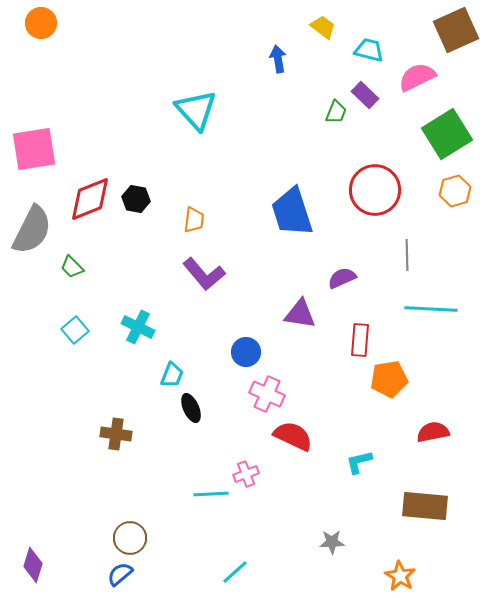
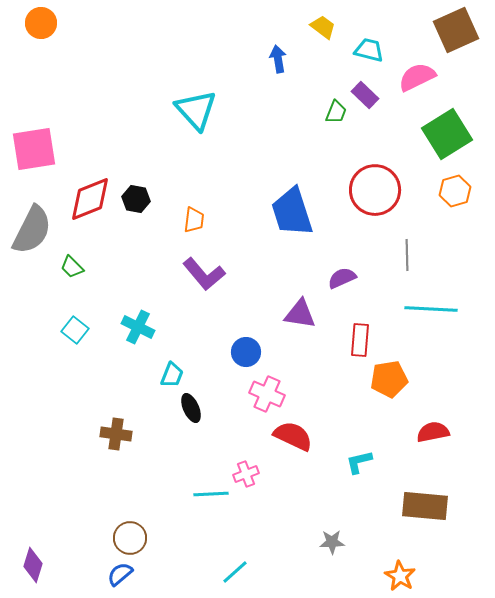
cyan square at (75, 330): rotated 12 degrees counterclockwise
